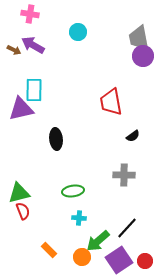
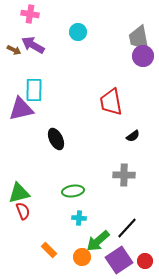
black ellipse: rotated 20 degrees counterclockwise
